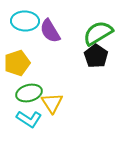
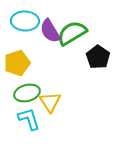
green semicircle: moved 26 px left
black pentagon: moved 2 px right, 1 px down
green ellipse: moved 2 px left
yellow triangle: moved 2 px left, 1 px up
cyan L-shape: rotated 140 degrees counterclockwise
